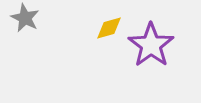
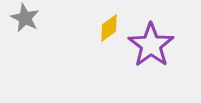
yellow diamond: rotated 20 degrees counterclockwise
